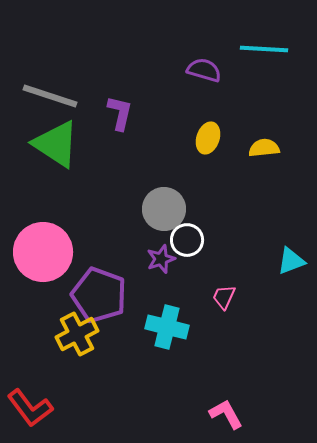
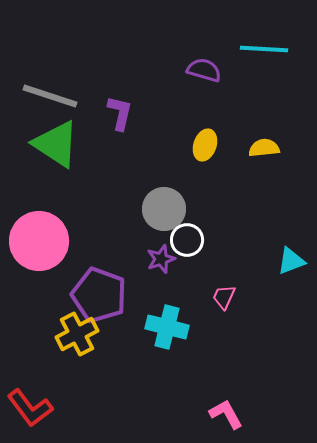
yellow ellipse: moved 3 px left, 7 px down
pink circle: moved 4 px left, 11 px up
